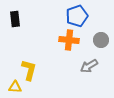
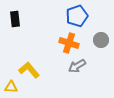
orange cross: moved 3 px down; rotated 12 degrees clockwise
gray arrow: moved 12 px left
yellow L-shape: rotated 55 degrees counterclockwise
yellow triangle: moved 4 px left
